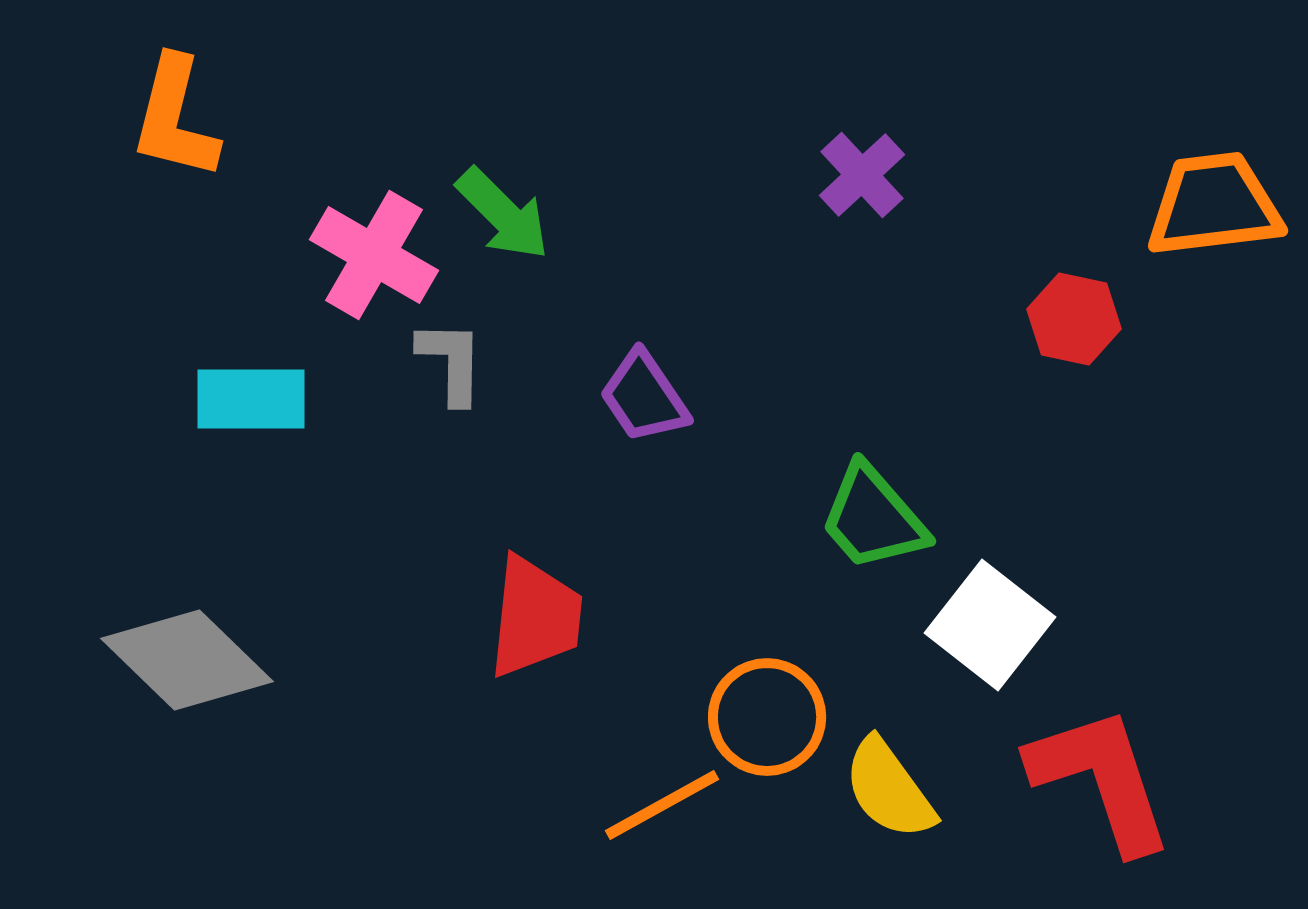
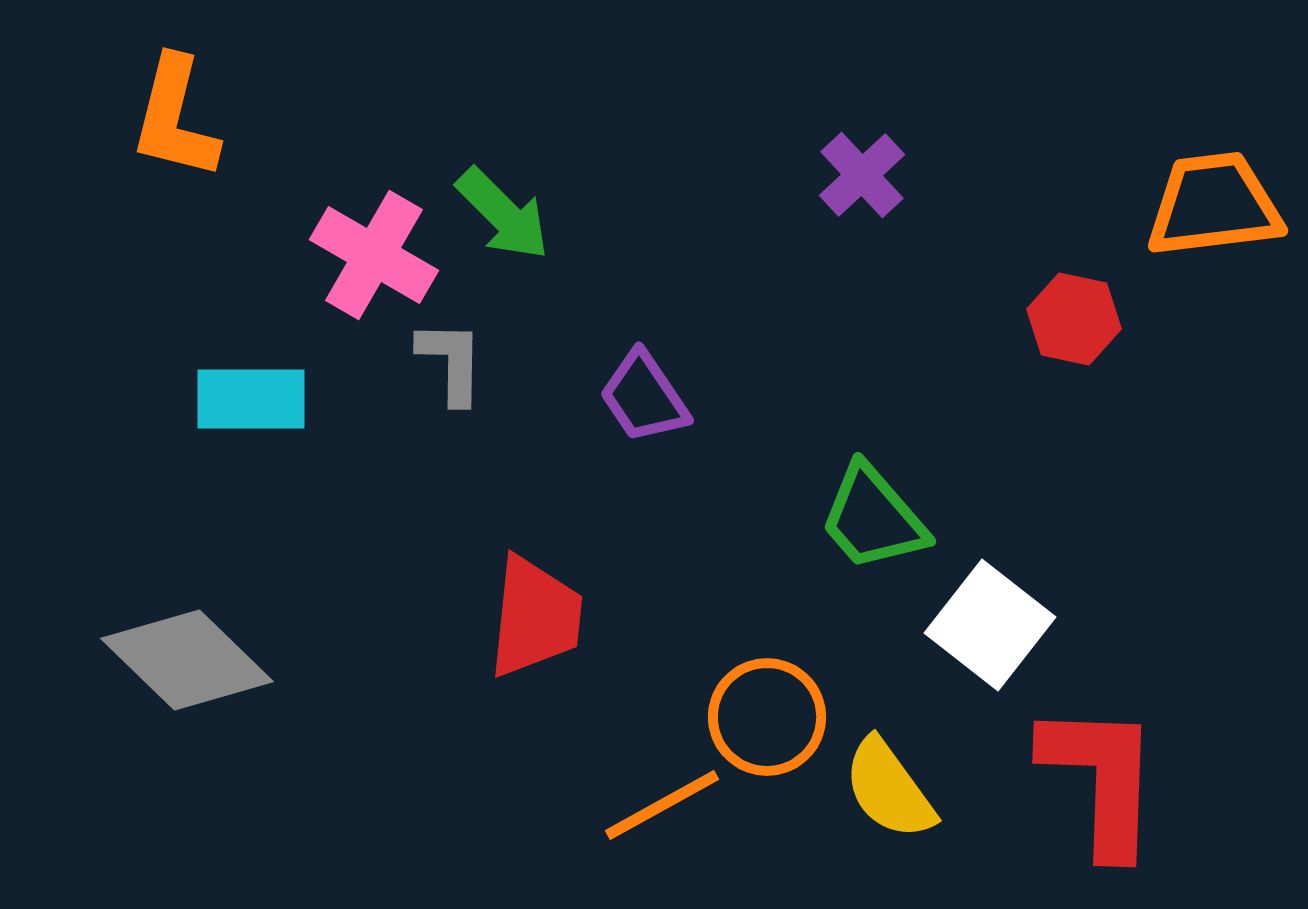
red L-shape: rotated 20 degrees clockwise
